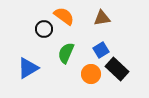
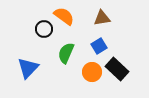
blue square: moved 2 px left, 4 px up
blue triangle: rotated 15 degrees counterclockwise
orange circle: moved 1 px right, 2 px up
